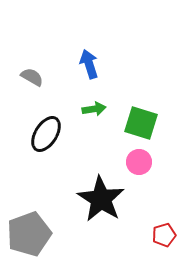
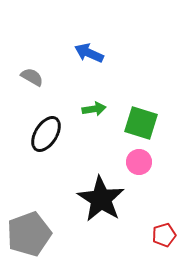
blue arrow: moved 11 px up; rotated 48 degrees counterclockwise
